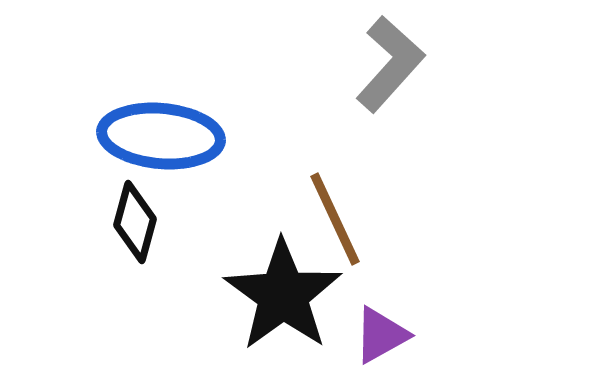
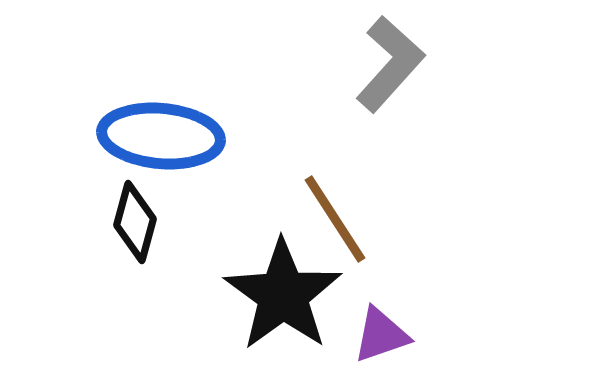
brown line: rotated 8 degrees counterclockwise
purple triangle: rotated 10 degrees clockwise
